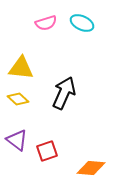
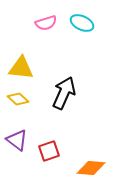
red square: moved 2 px right
